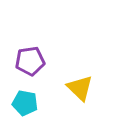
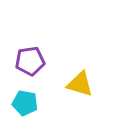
yellow triangle: moved 4 px up; rotated 28 degrees counterclockwise
